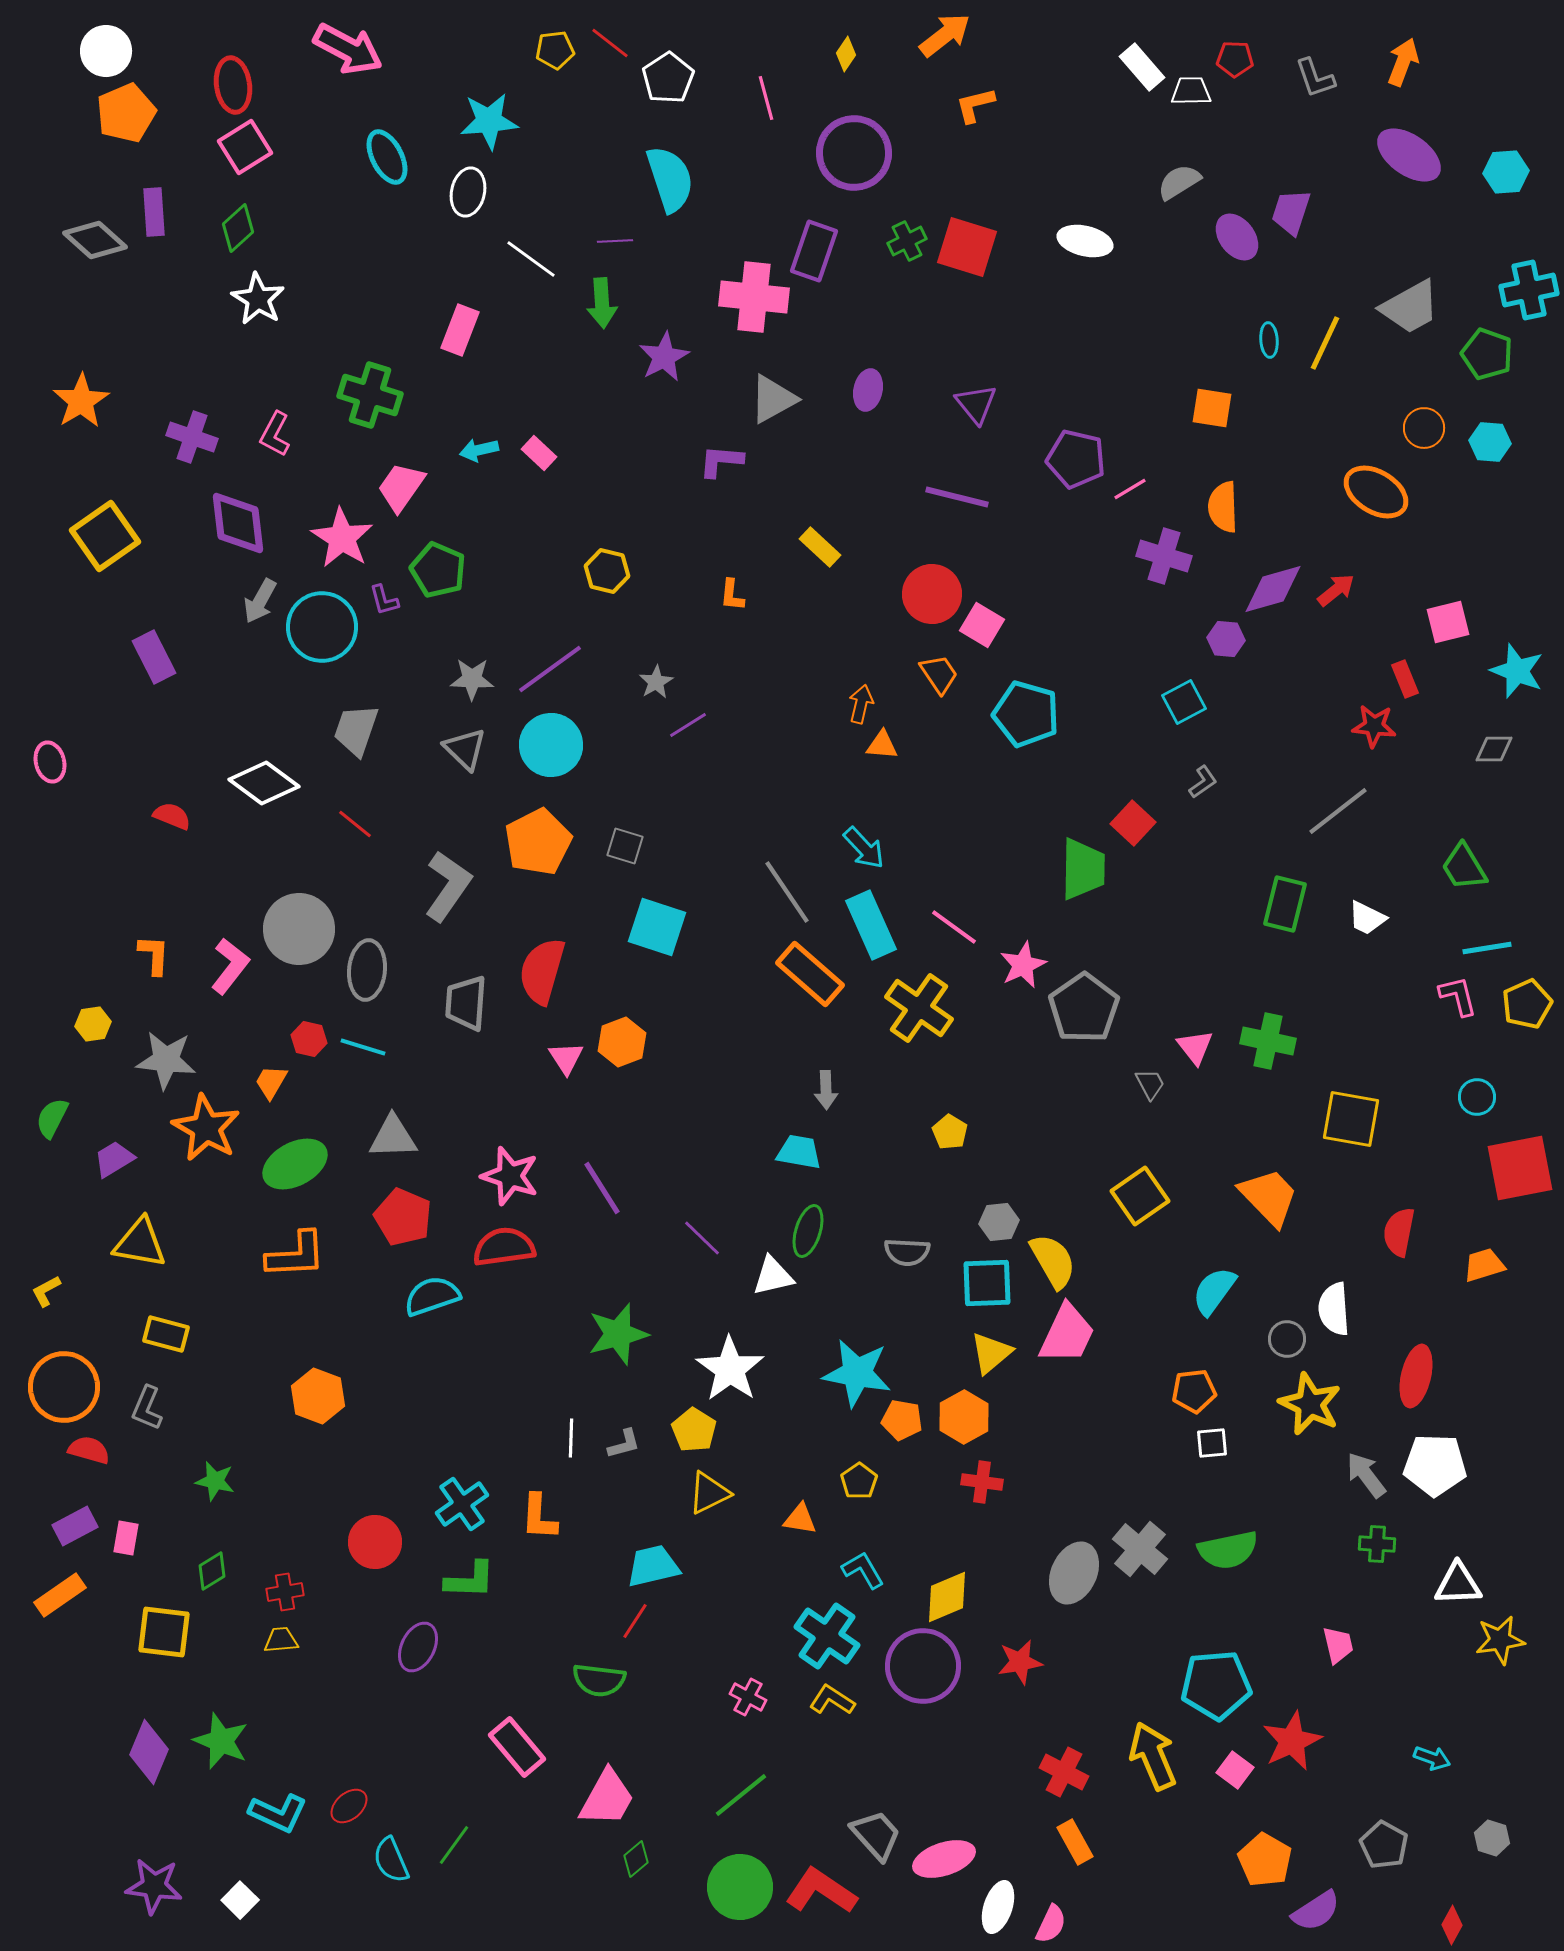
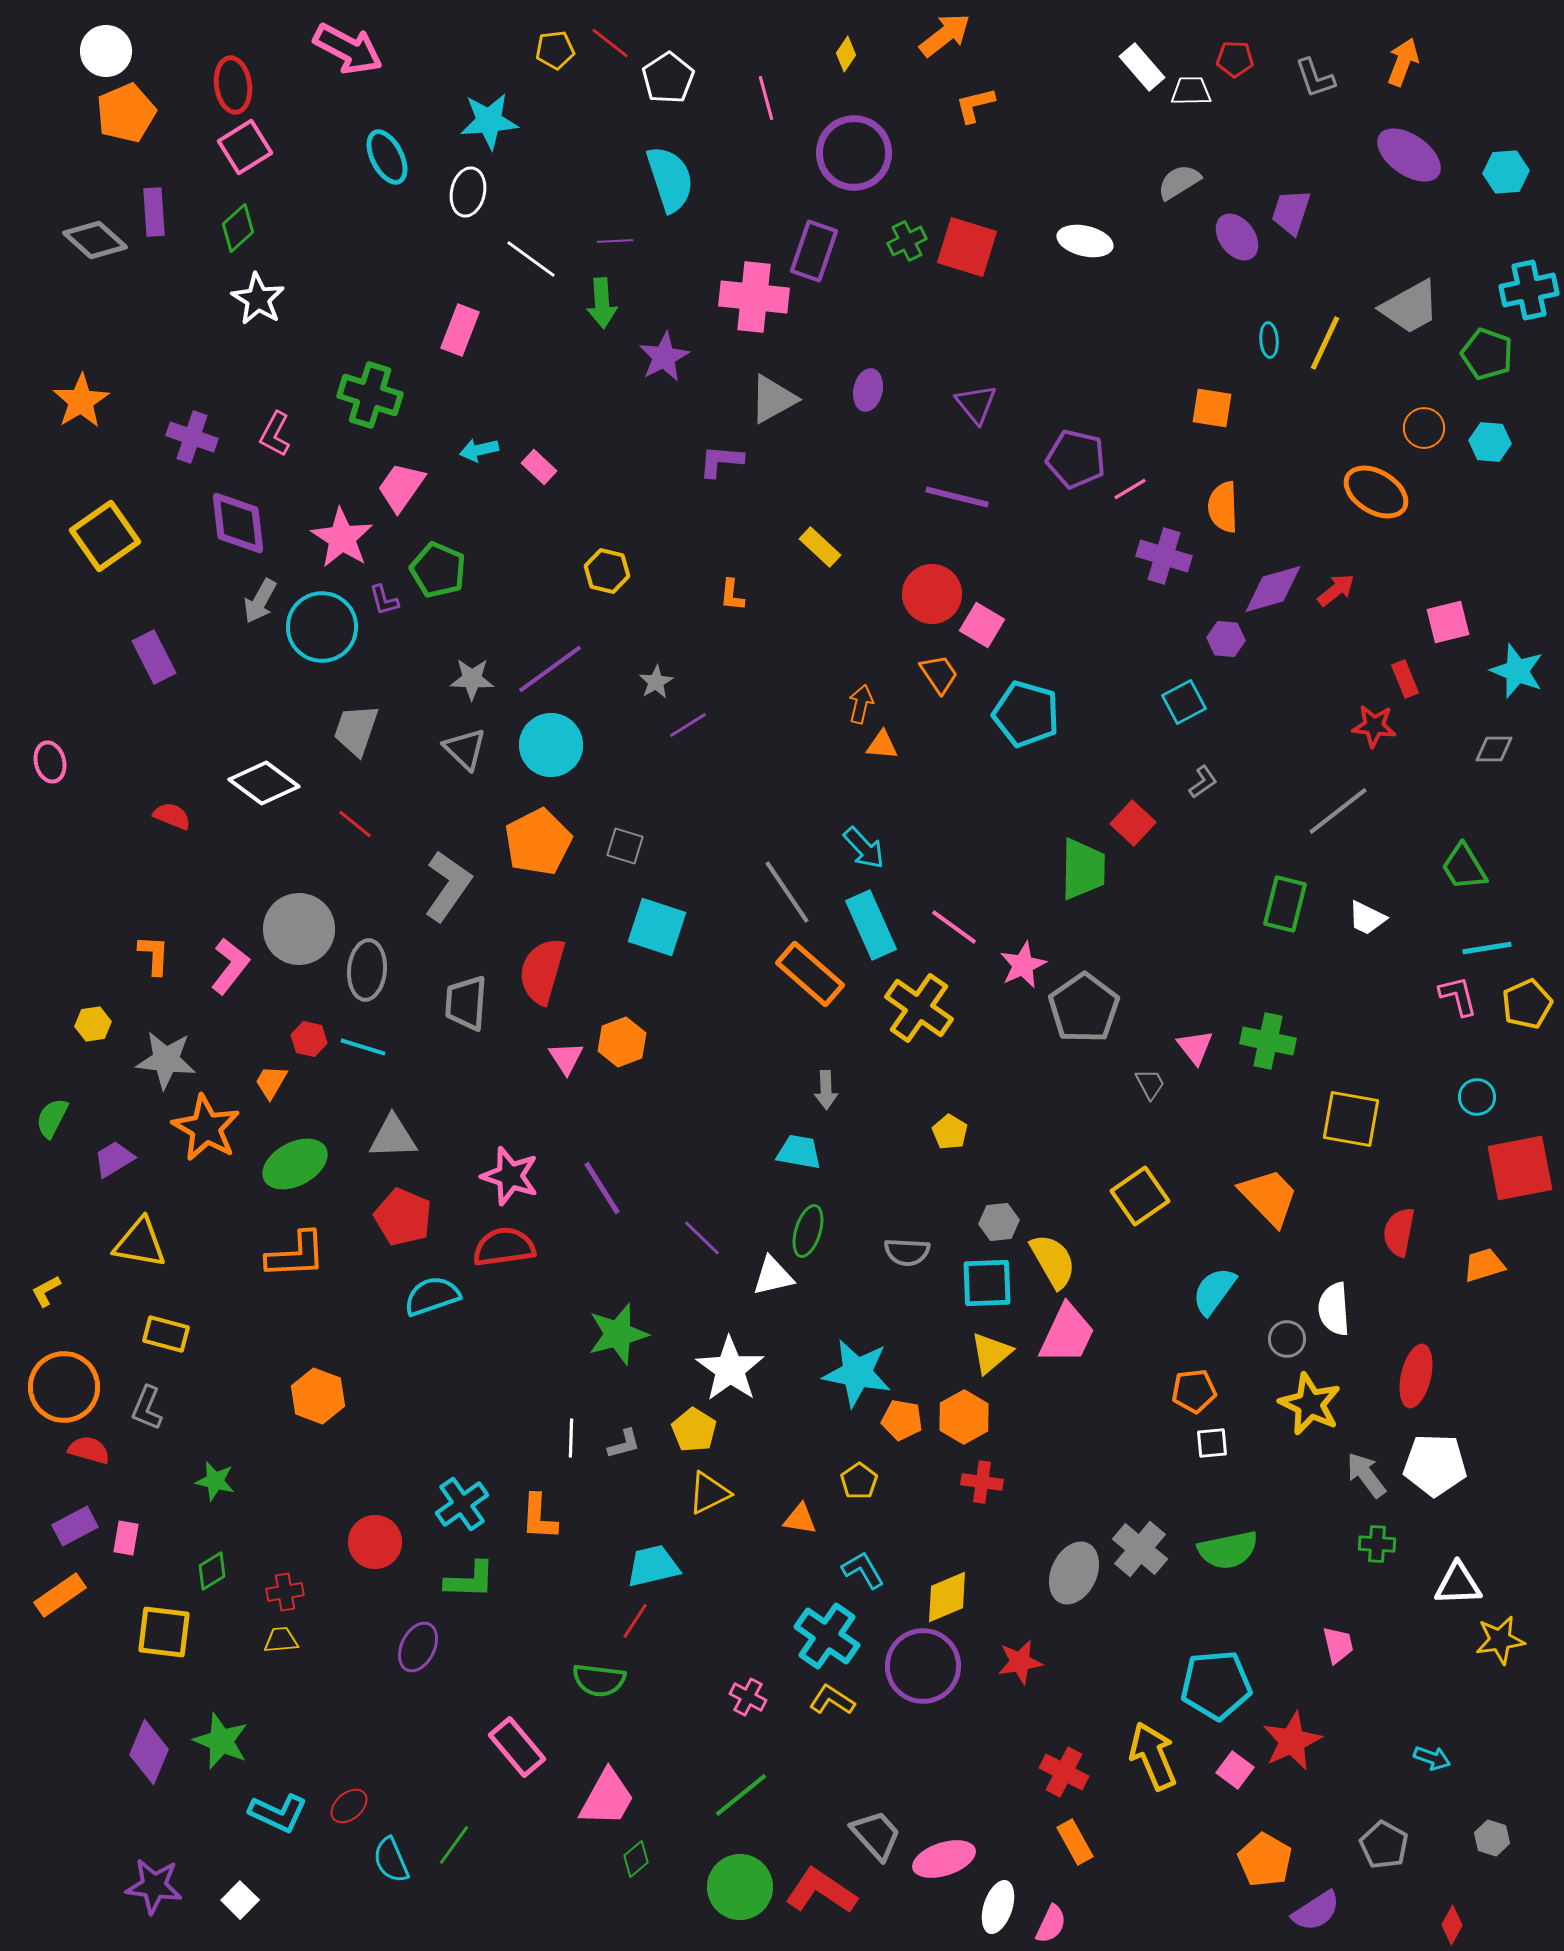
pink rectangle at (539, 453): moved 14 px down
